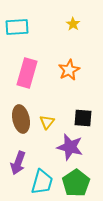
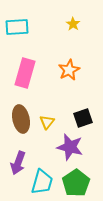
pink rectangle: moved 2 px left
black square: rotated 24 degrees counterclockwise
